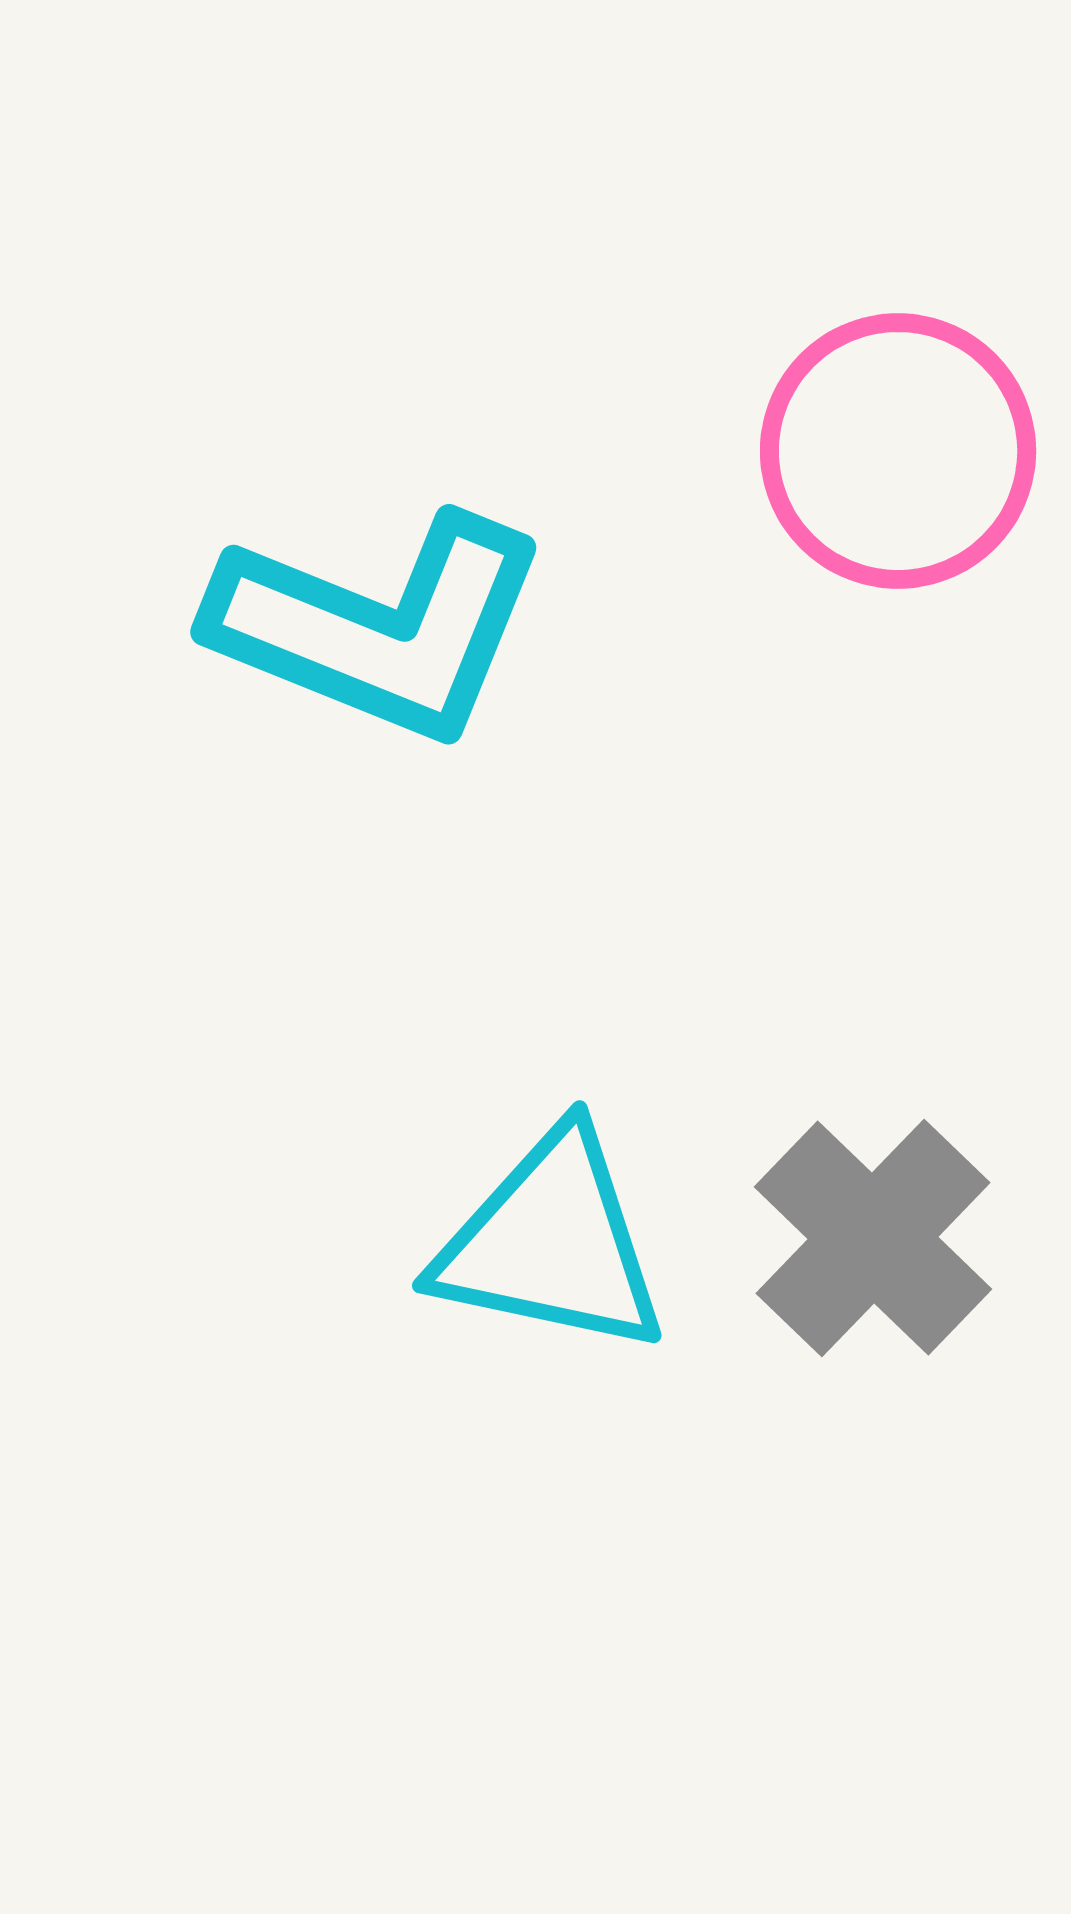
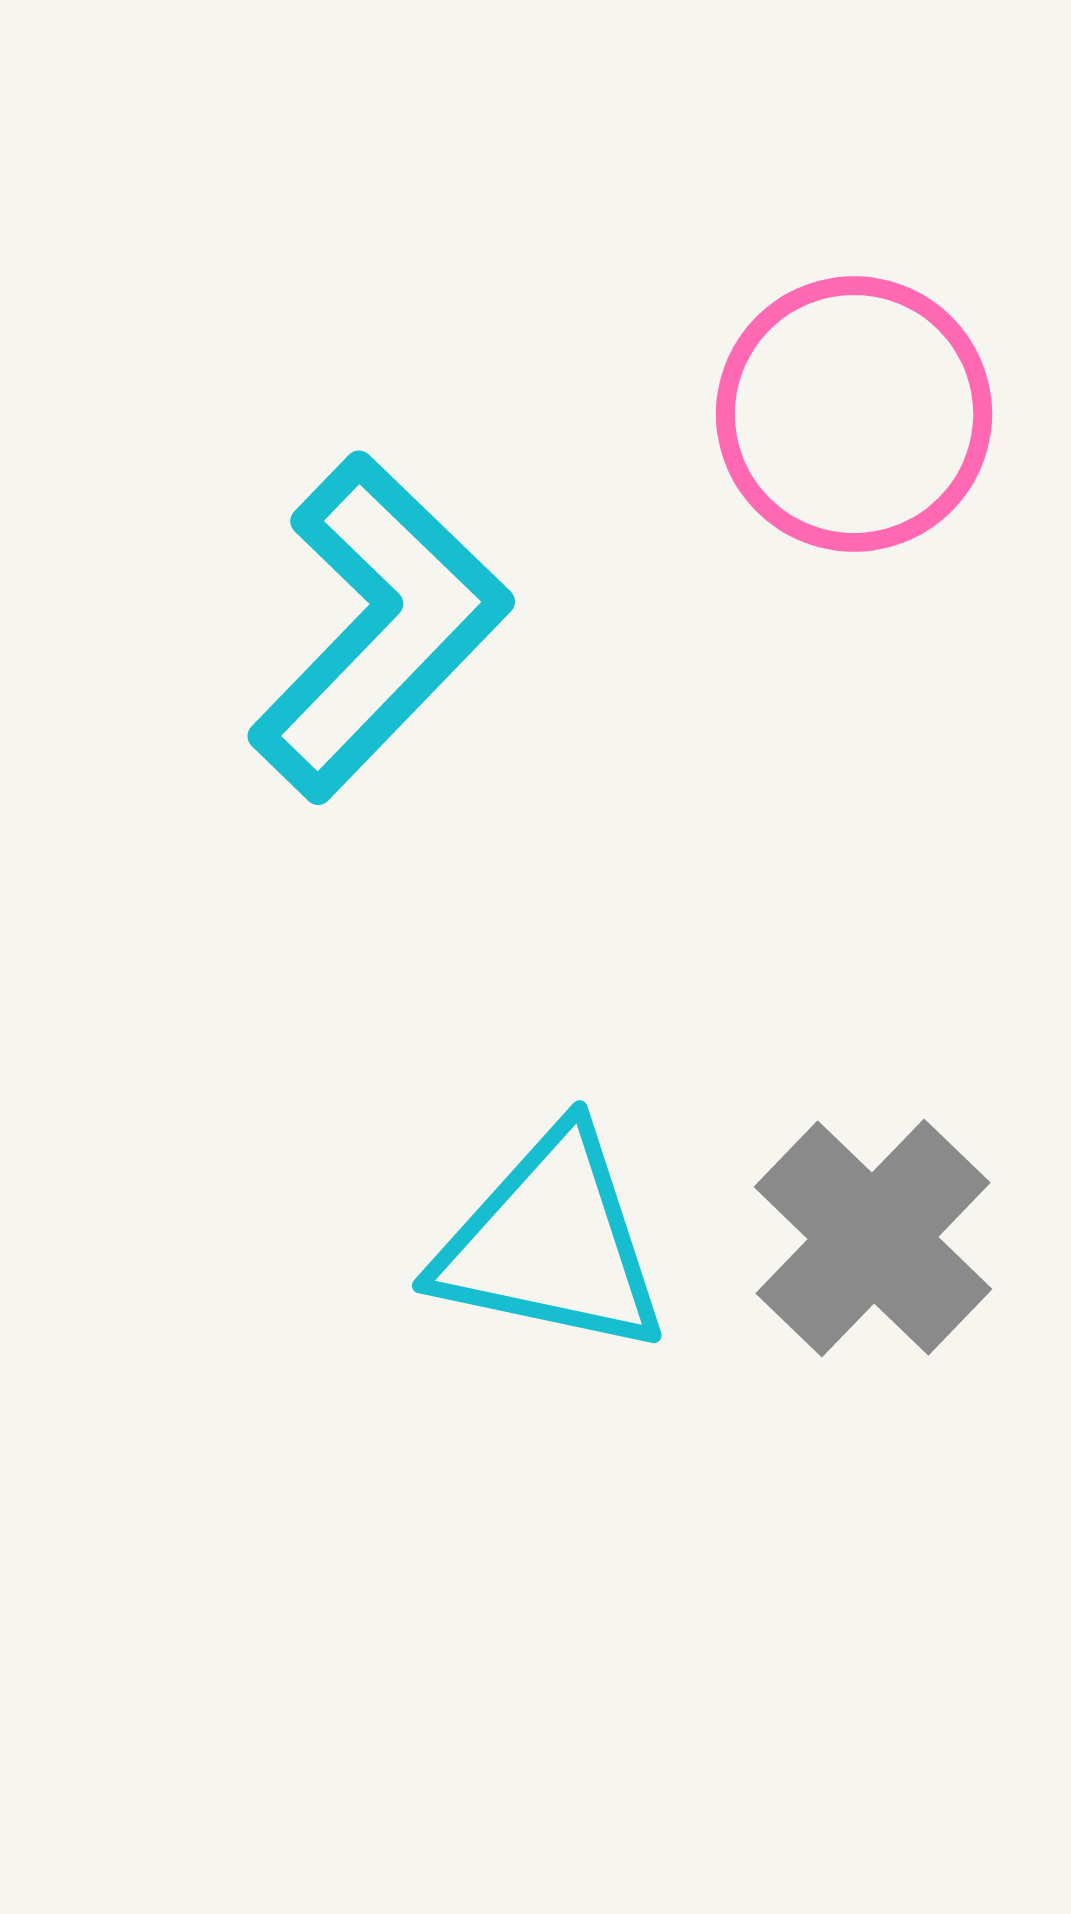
pink circle: moved 44 px left, 37 px up
cyan L-shape: rotated 68 degrees counterclockwise
